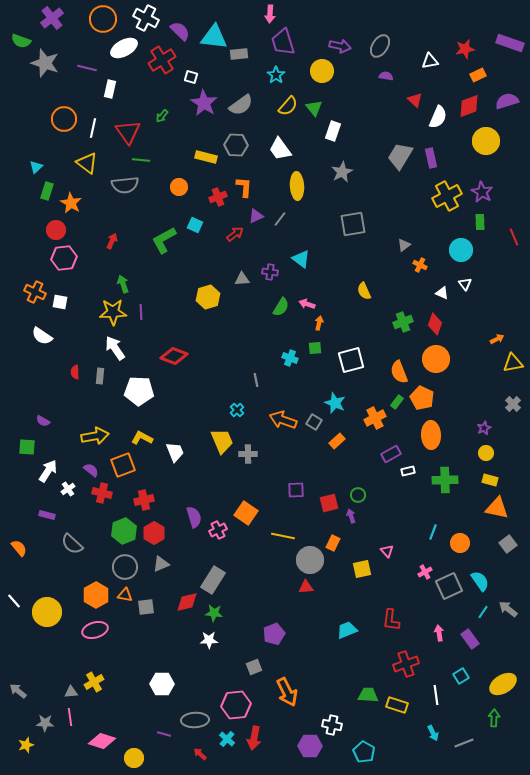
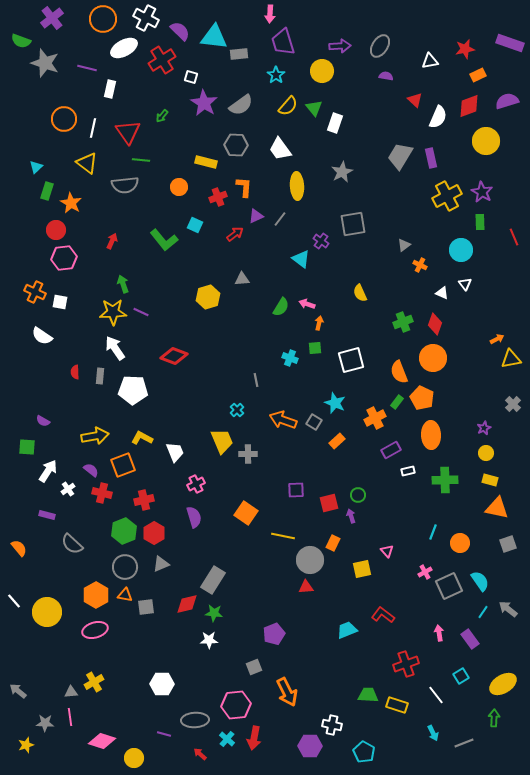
purple arrow at (340, 46): rotated 15 degrees counterclockwise
white rectangle at (333, 131): moved 2 px right, 8 px up
yellow rectangle at (206, 157): moved 5 px down
green L-shape at (164, 240): rotated 100 degrees counterclockwise
purple cross at (270, 272): moved 51 px right, 31 px up; rotated 28 degrees clockwise
yellow semicircle at (364, 291): moved 4 px left, 2 px down
purple line at (141, 312): rotated 63 degrees counterclockwise
orange circle at (436, 359): moved 3 px left, 1 px up
yellow triangle at (513, 363): moved 2 px left, 4 px up
white pentagon at (139, 391): moved 6 px left, 1 px up
purple rectangle at (391, 454): moved 4 px up
pink cross at (218, 530): moved 22 px left, 46 px up
gray square at (508, 544): rotated 18 degrees clockwise
red diamond at (187, 602): moved 2 px down
red L-shape at (391, 620): moved 8 px left, 5 px up; rotated 120 degrees clockwise
white line at (436, 695): rotated 30 degrees counterclockwise
